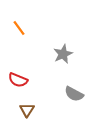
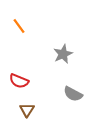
orange line: moved 2 px up
red semicircle: moved 1 px right, 1 px down
gray semicircle: moved 1 px left
